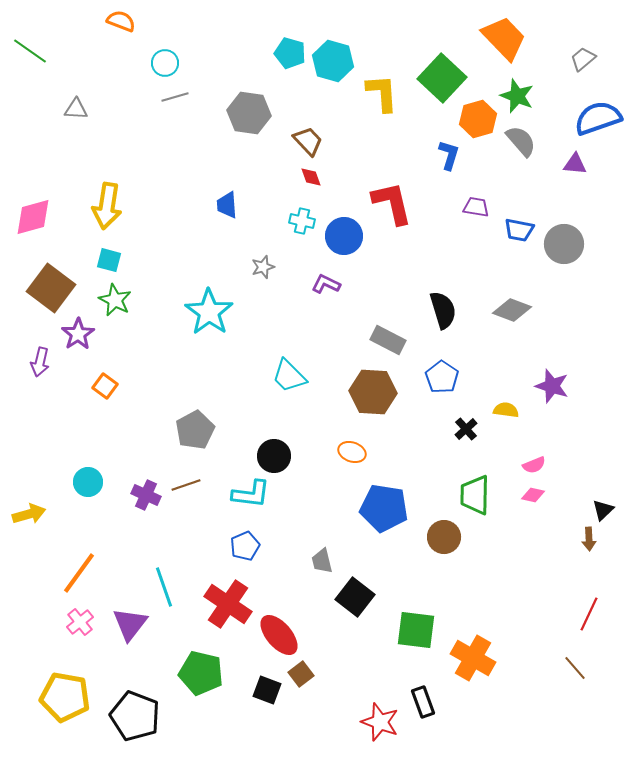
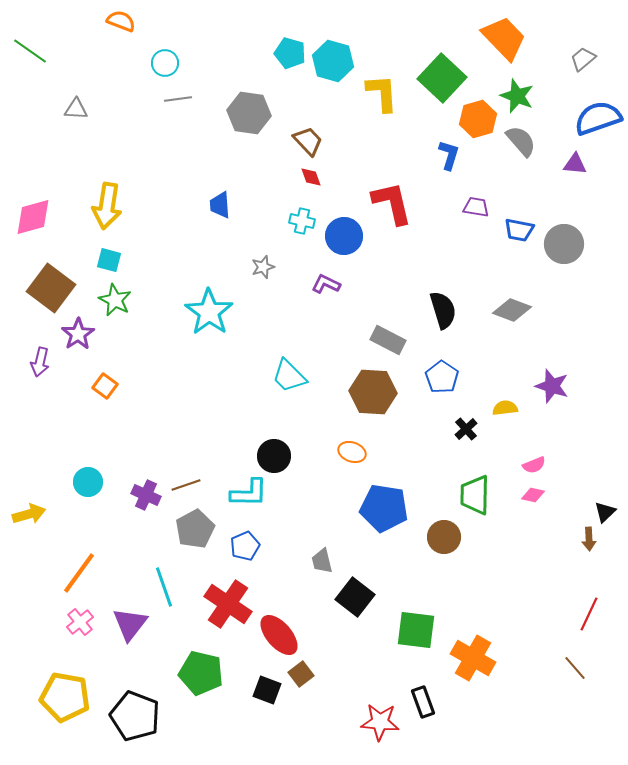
gray line at (175, 97): moved 3 px right, 2 px down; rotated 8 degrees clockwise
blue trapezoid at (227, 205): moved 7 px left
yellow semicircle at (506, 410): moved 1 px left, 2 px up; rotated 15 degrees counterclockwise
gray pentagon at (195, 430): moved 99 px down
cyan L-shape at (251, 494): moved 2 px left, 1 px up; rotated 6 degrees counterclockwise
black triangle at (603, 510): moved 2 px right, 2 px down
red star at (380, 722): rotated 15 degrees counterclockwise
